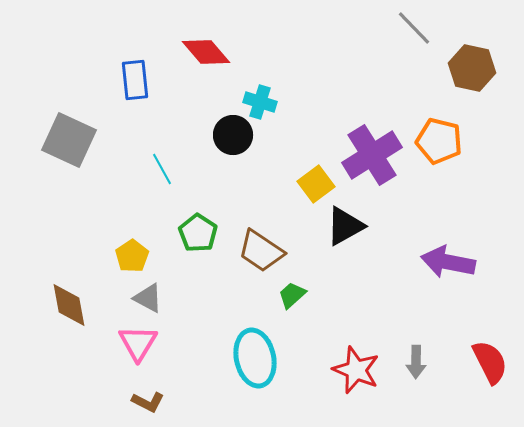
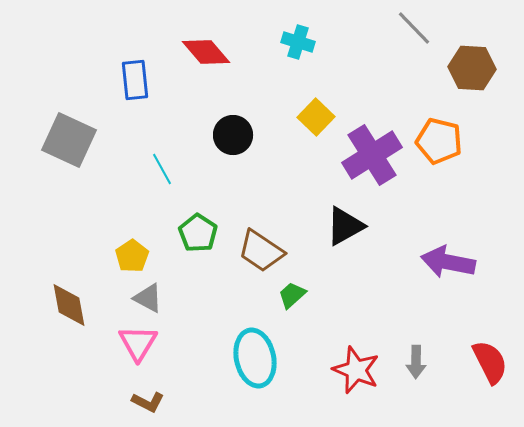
brown hexagon: rotated 9 degrees counterclockwise
cyan cross: moved 38 px right, 60 px up
yellow square: moved 67 px up; rotated 9 degrees counterclockwise
